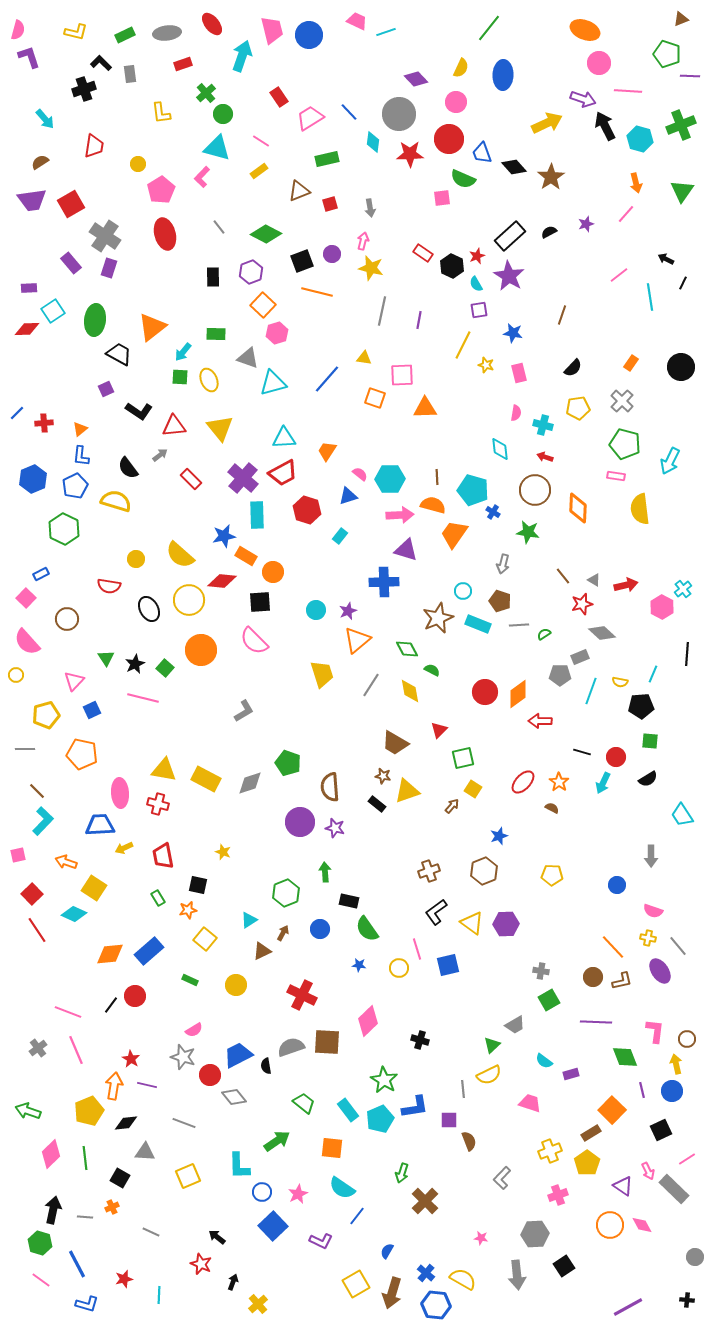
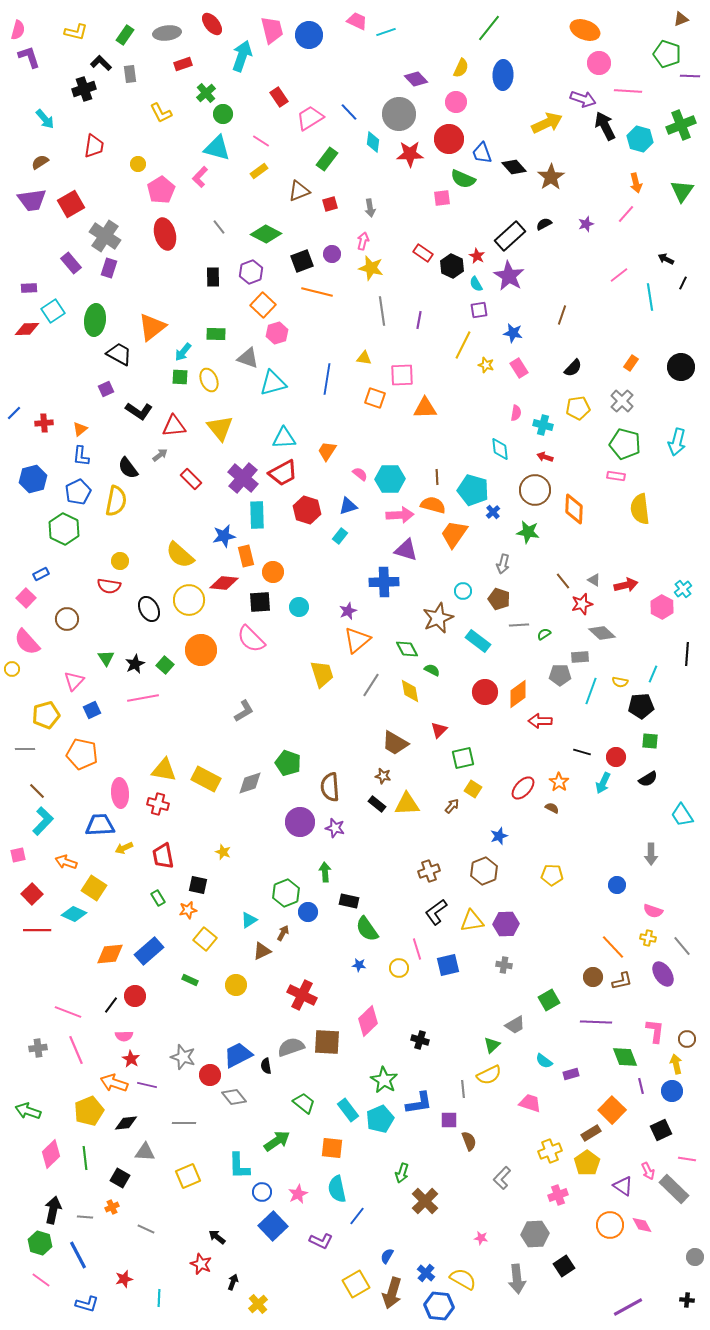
green rectangle at (125, 35): rotated 30 degrees counterclockwise
yellow L-shape at (161, 113): rotated 20 degrees counterclockwise
green rectangle at (327, 159): rotated 40 degrees counterclockwise
pink L-shape at (202, 177): moved 2 px left
black semicircle at (549, 232): moved 5 px left, 8 px up
red star at (477, 256): rotated 21 degrees counterclockwise
gray line at (382, 311): rotated 20 degrees counterclockwise
pink rectangle at (519, 373): moved 5 px up; rotated 18 degrees counterclockwise
blue line at (327, 379): rotated 32 degrees counterclockwise
blue line at (17, 413): moved 3 px left
cyan arrow at (670, 461): moved 7 px right, 19 px up; rotated 12 degrees counterclockwise
blue hexagon at (33, 479): rotated 8 degrees clockwise
blue pentagon at (75, 486): moved 3 px right, 6 px down
blue triangle at (348, 496): moved 10 px down
yellow semicircle at (116, 501): rotated 84 degrees clockwise
orange diamond at (578, 508): moved 4 px left, 1 px down
blue cross at (493, 512): rotated 16 degrees clockwise
orange rectangle at (246, 556): rotated 45 degrees clockwise
yellow circle at (136, 559): moved 16 px left, 2 px down
brown line at (563, 576): moved 5 px down
red diamond at (222, 581): moved 2 px right, 2 px down
brown pentagon at (500, 601): moved 1 px left, 2 px up
cyan circle at (316, 610): moved 17 px left, 3 px up
cyan rectangle at (478, 624): moved 17 px down; rotated 15 degrees clockwise
pink semicircle at (254, 641): moved 3 px left, 2 px up
gray rectangle at (580, 657): rotated 18 degrees clockwise
green square at (165, 668): moved 3 px up
yellow circle at (16, 675): moved 4 px left, 6 px up
pink line at (143, 698): rotated 24 degrees counterclockwise
red ellipse at (523, 782): moved 6 px down
yellow triangle at (407, 791): moved 13 px down; rotated 16 degrees clockwise
gray arrow at (651, 856): moved 2 px up
yellow triangle at (472, 923): moved 2 px up; rotated 45 degrees counterclockwise
blue circle at (320, 929): moved 12 px left, 17 px up
red line at (37, 930): rotated 56 degrees counterclockwise
gray line at (678, 946): moved 4 px right
gray cross at (541, 971): moved 37 px left, 6 px up
purple ellipse at (660, 971): moved 3 px right, 3 px down
pink semicircle at (194, 1030): moved 70 px left, 6 px down; rotated 30 degrees clockwise
gray cross at (38, 1048): rotated 30 degrees clockwise
orange arrow at (114, 1086): moved 3 px up; rotated 80 degrees counterclockwise
purple line at (642, 1090): moved 1 px left, 4 px up
blue L-shape at (415, 1107): moved 4 px right, 4 px up
gray line at (184, 1123): rotated 20 degrees counterclockwise
pink line at (687, 1159): rotated 42 degrees clockwise
cyan semicircle at (342, 1188): moved 5 px left, 1 px down; rotated 44 degrees clockwise
gray line at (151, 1232): moved 5 px left, 3 px up
blue semicircle at (387, 1251): moved 5 px down
blue line at (77, 1264): moved 1 px right, 9 px up
gray arrow at (517, 1275): moved 4 px down
cyan line at (159, 1295): moved 3 px down
blue hexagon at (436, 1305): moved 3 px right, 1 px down
